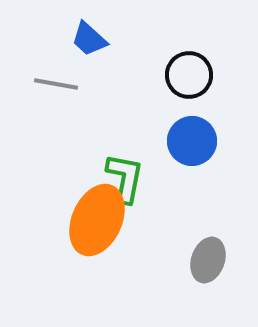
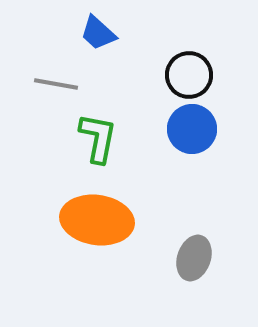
blue trapezoid: moved 9 px right, 6 px up
blue circle: moved 12 px up
green L-shape: moved 27 px left, 40 px up
orange ellipse: rotated 74 degrees clockwise
gray ellipse: moved 14 px left, 2 px up
